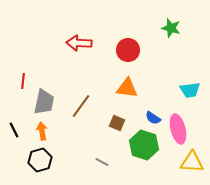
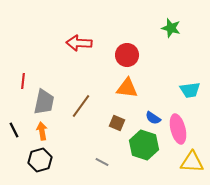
red circle: moved 1 px left, 5 px down
